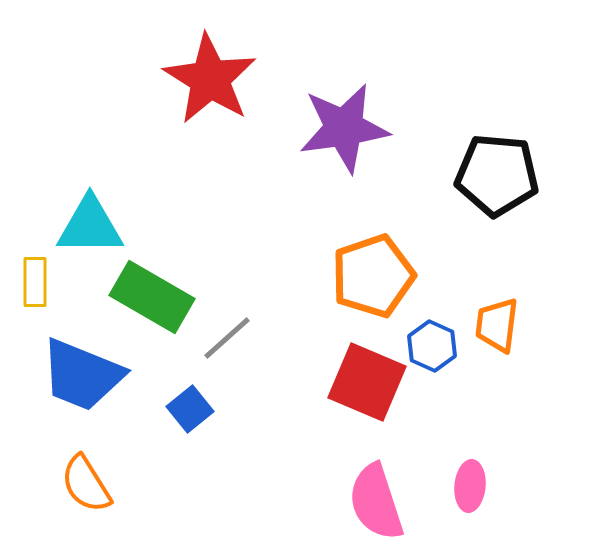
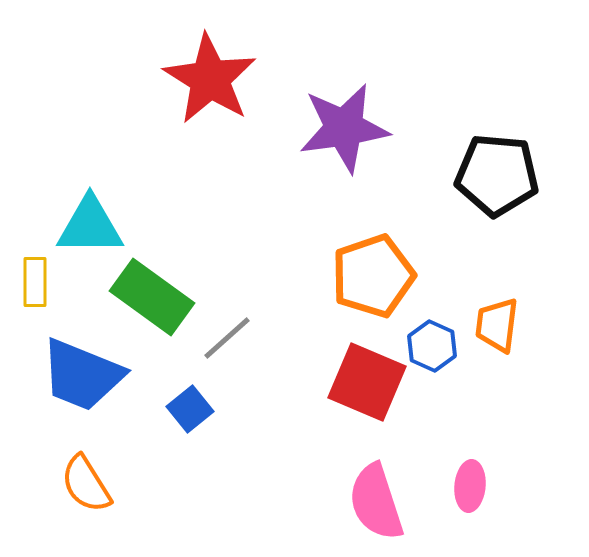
green rectangle: rotated 6 degrees clockwise
